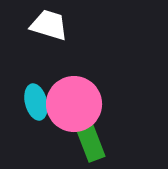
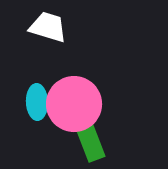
white trapezoid: moved 1 px left, 2 px down
cyan ellipse: moved 1 px right; rotated 12 degrees clockwise
